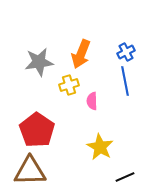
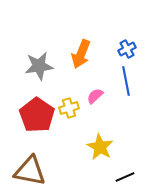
blue cross: moved 1 px right, 3 px up
gray star: moved 4 px down
blue line: moved 1 px right
yellow cross: moved 23 px down
pink semicircle: moved 3 px right, 5 px up; rotated 48 degrees clockwise
red pentagon: moved 15 px up
brown triangle: rotated 12 degrees clockwise
